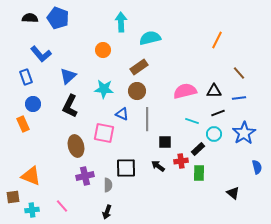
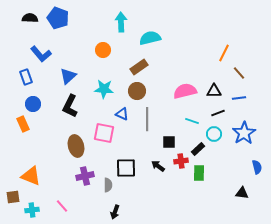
orange line at (217, 40): moved 7 px right, 13 px down
black square at (165, 142): moved 4 px right
black triangle at (233, 193): moved 9 px right; rotated 32 degrees counterclockwise
black arrow at (107, 212): moved 8 px right
